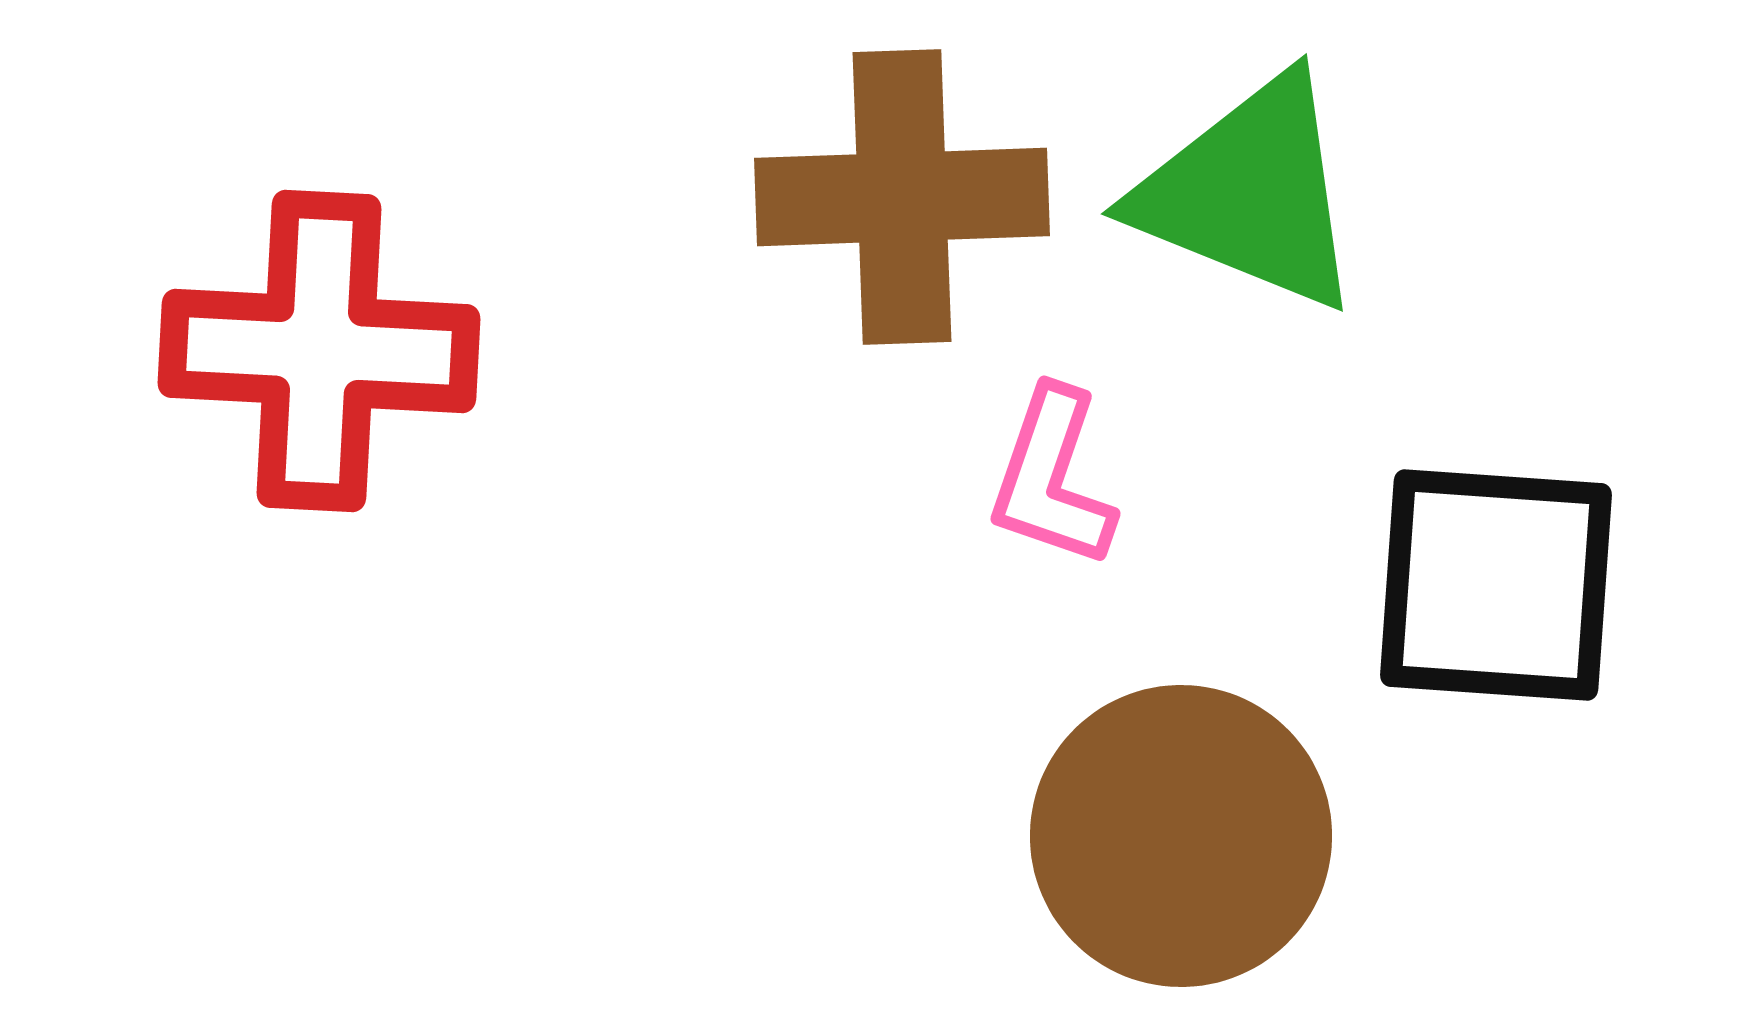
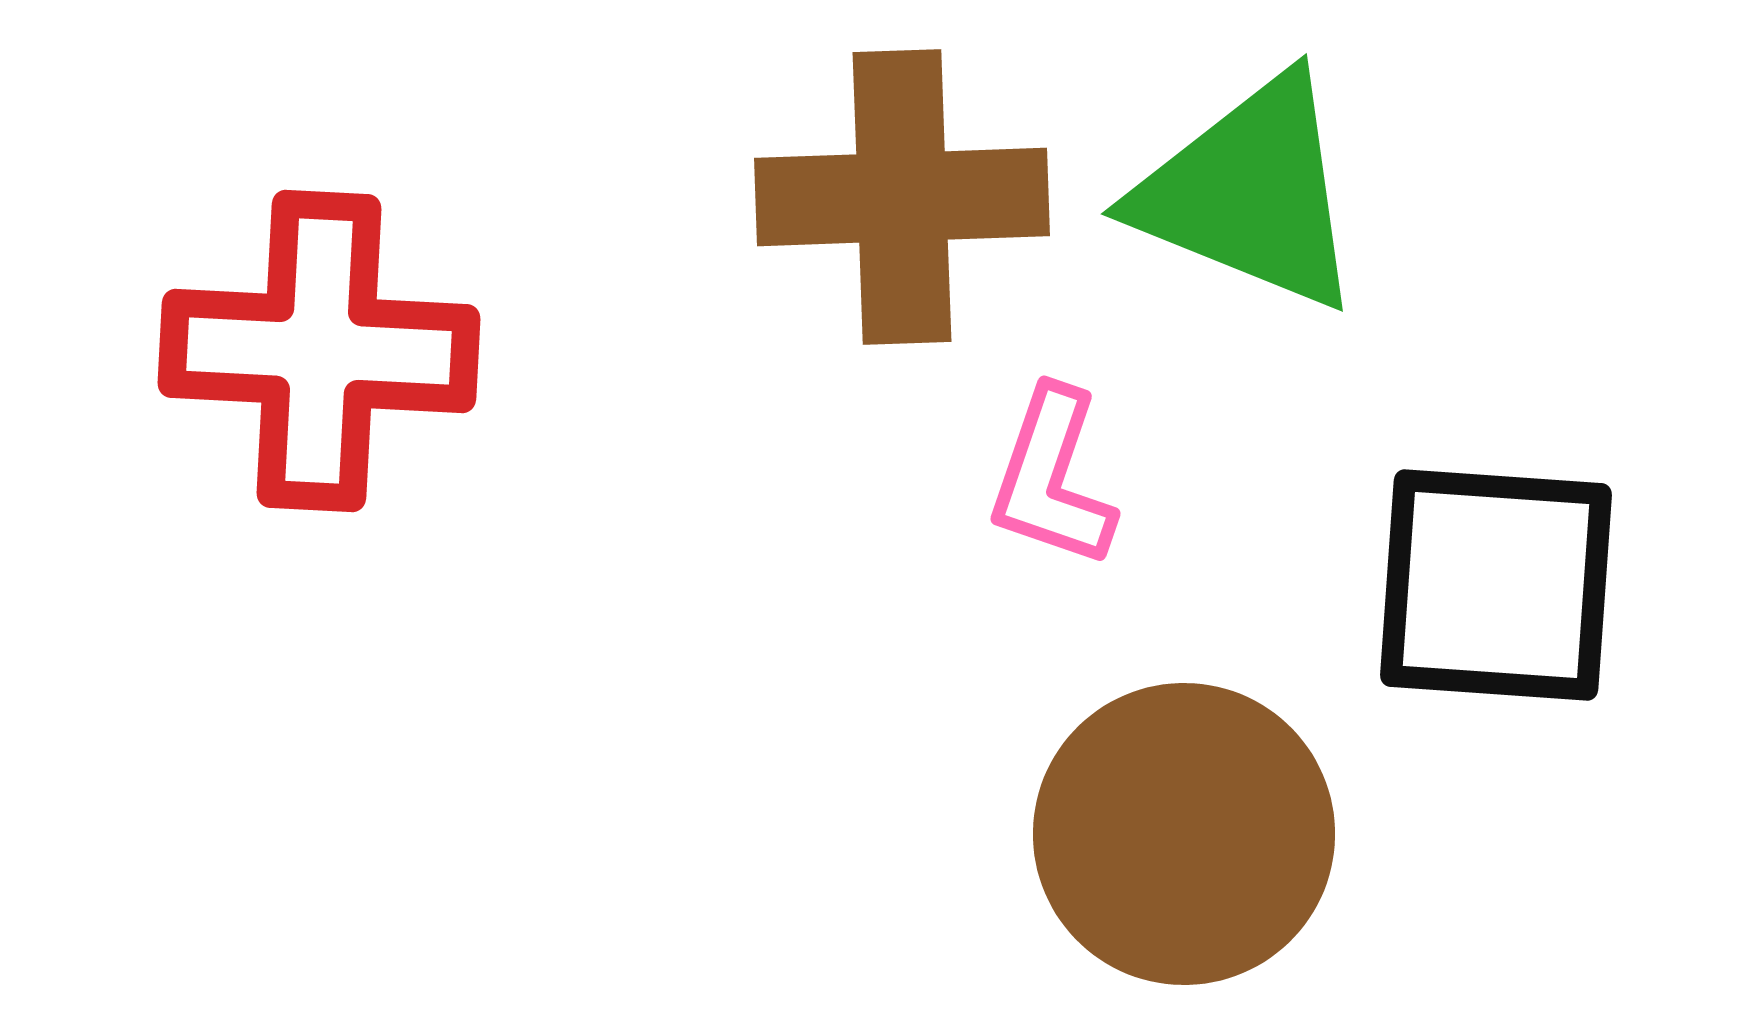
brown circle: moved 3 px right, 2 px up
